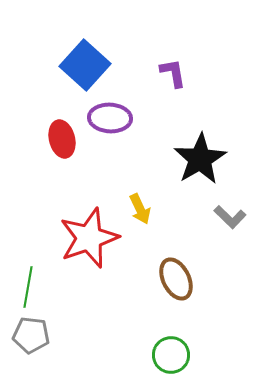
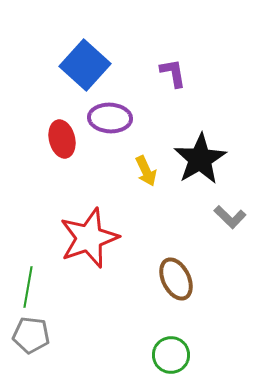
yellow arrow: moved 6 px right, 38 px up
